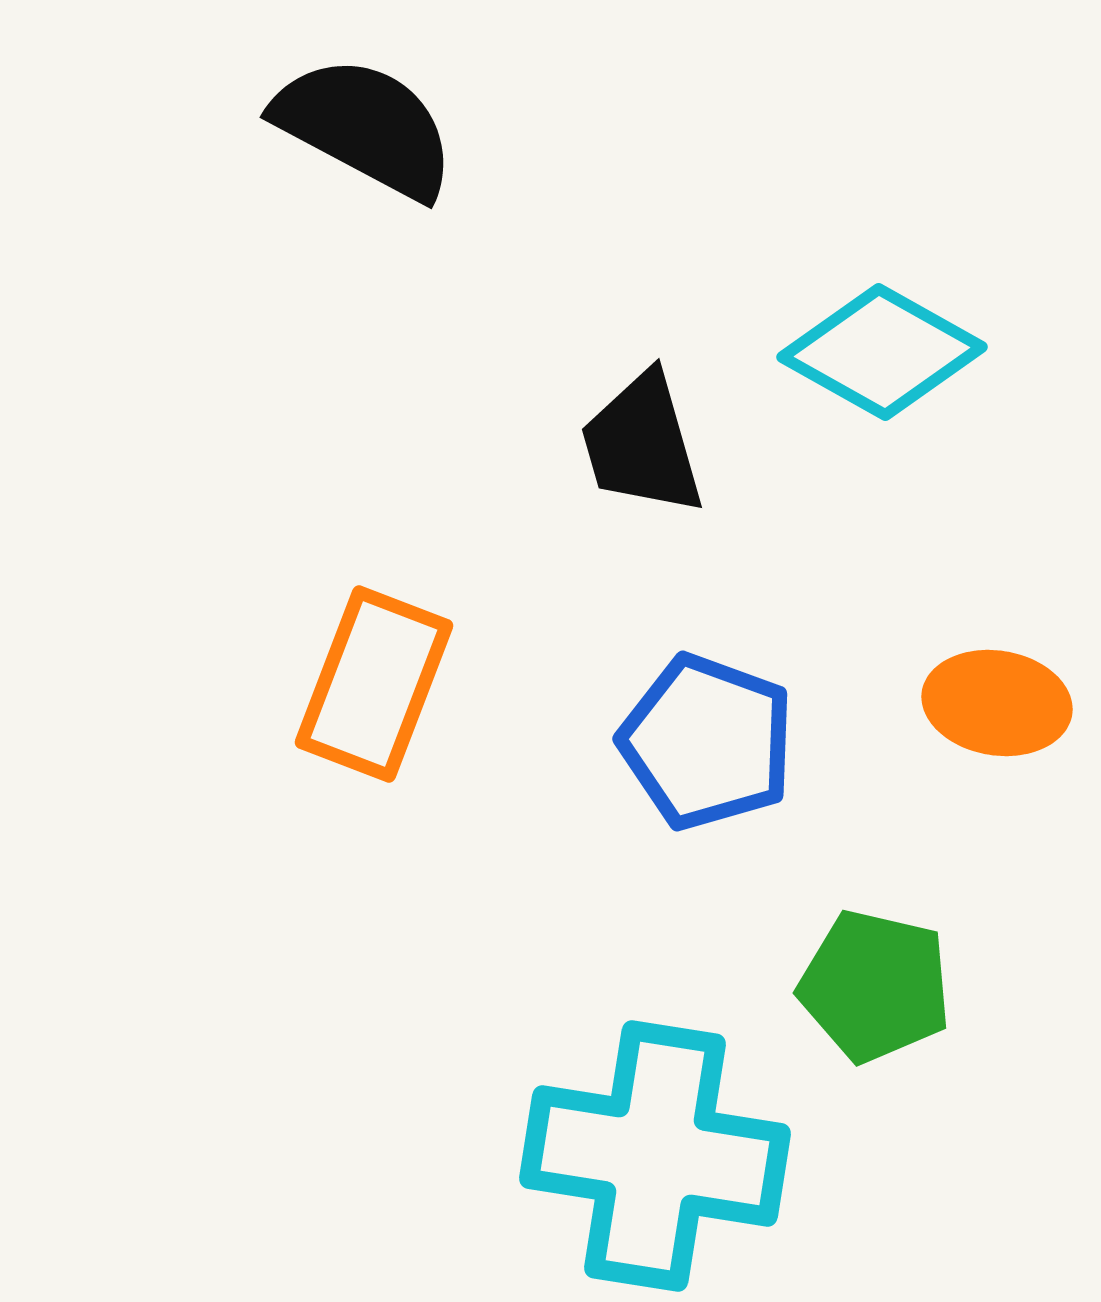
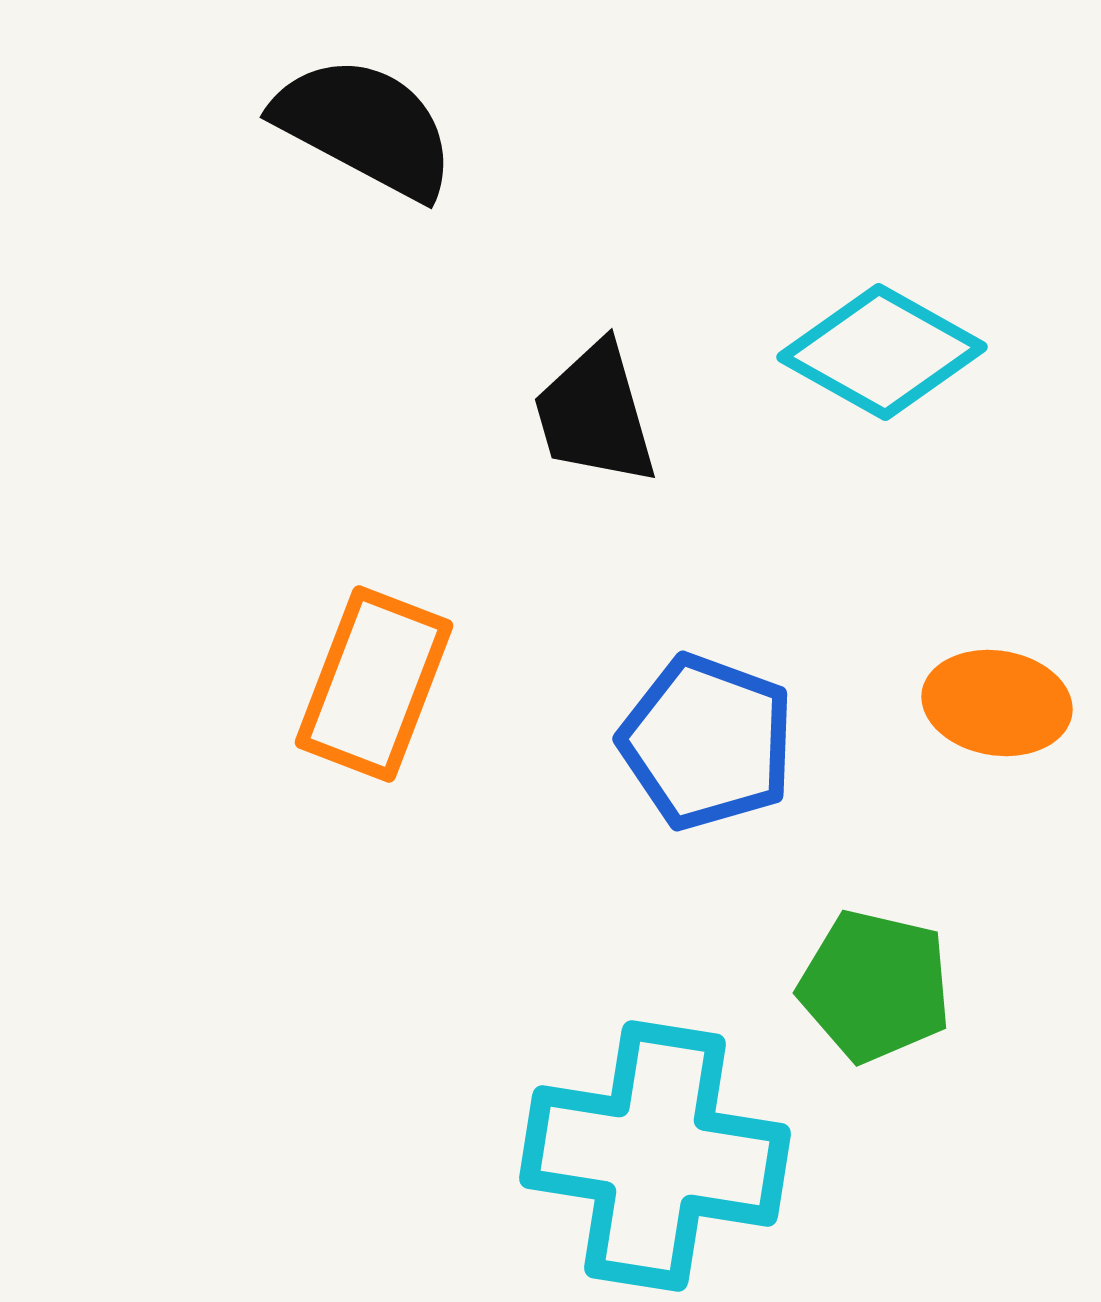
black trapezoid: moved 47 px left, 30 px up
